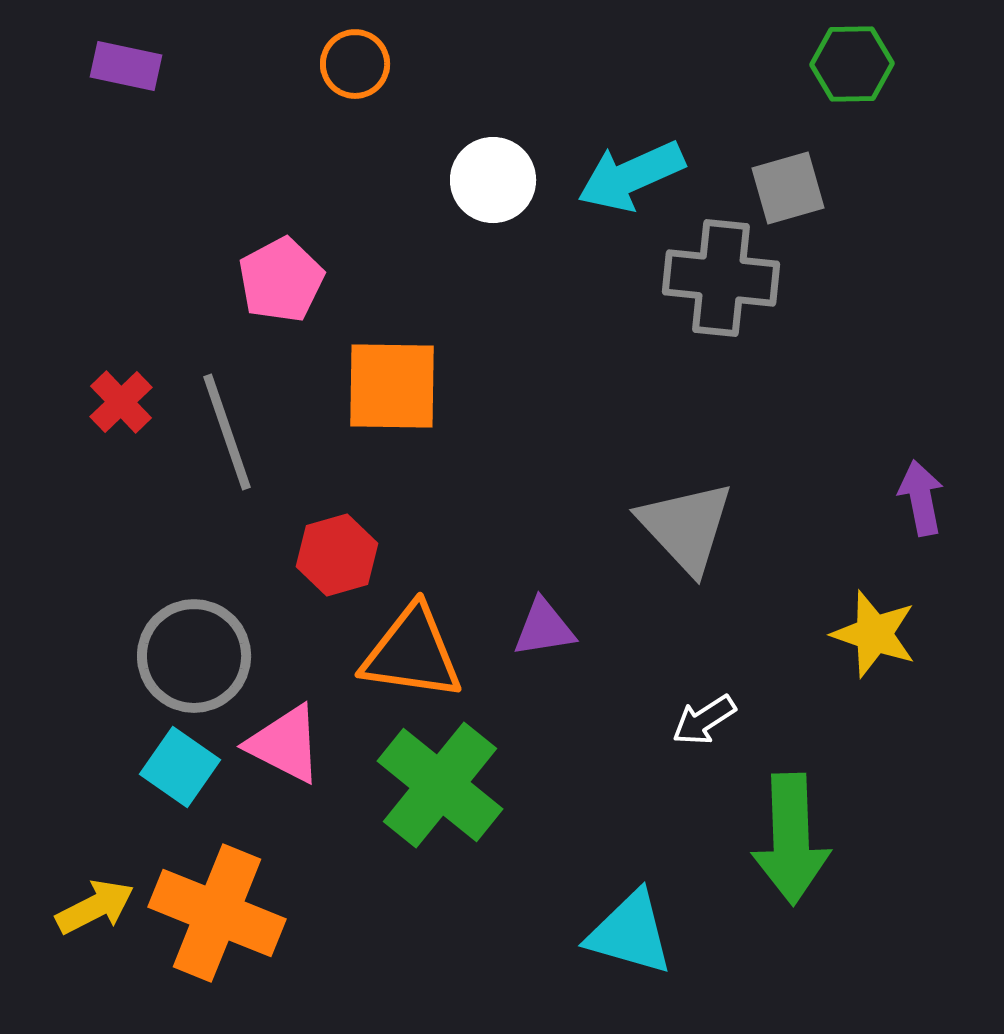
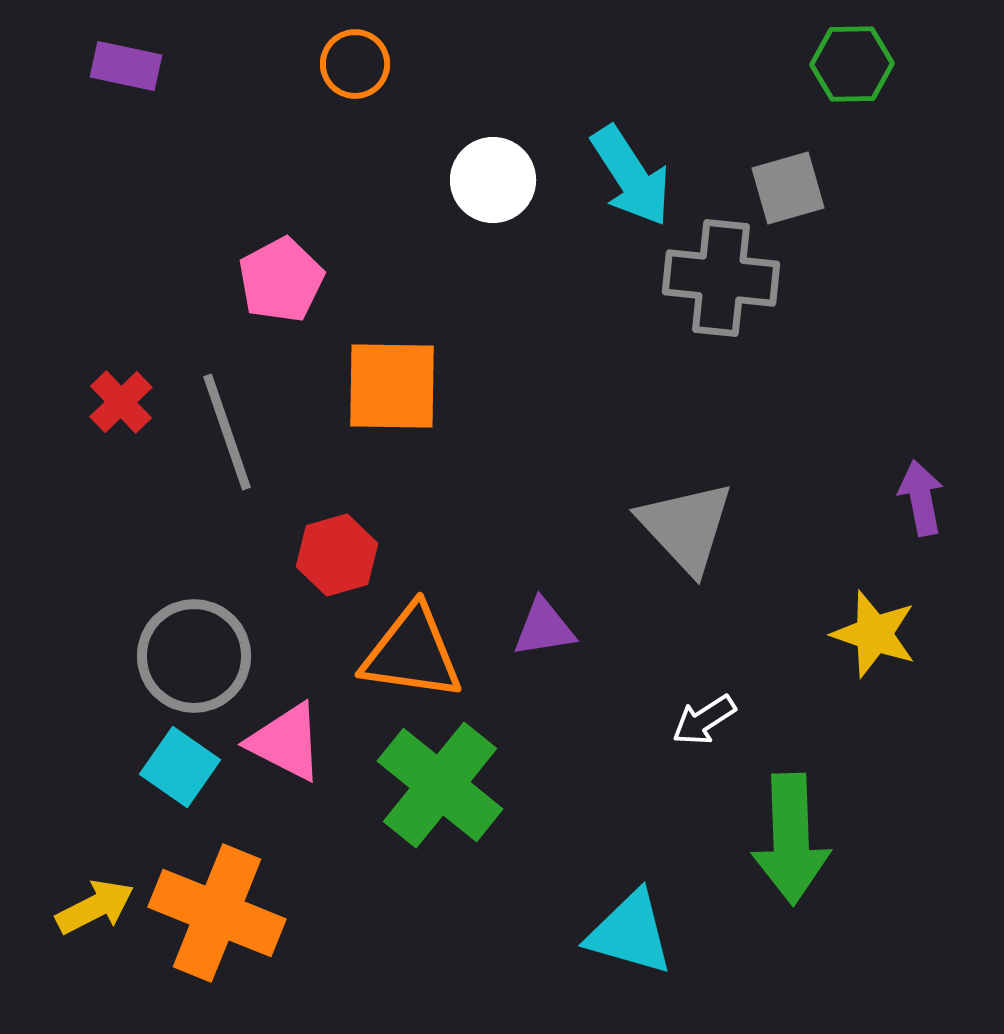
cyan arrow: rotated 99 degrees counterclockwise
pink triangle: moved 1 px right, 2 px up
